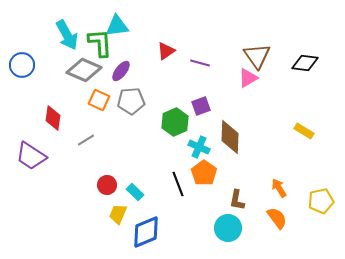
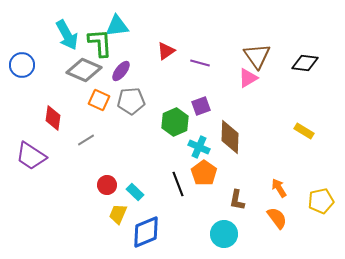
cyan circle: moved 4 px left, 6 px down
